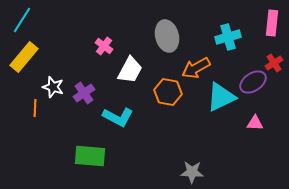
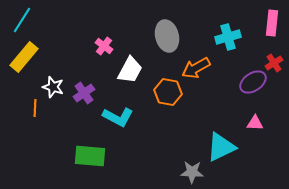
cyan triangle: moved 50 px down
